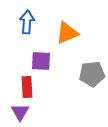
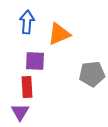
orange triangle: moved 8 px left, 1 px down
purple square: moved 6 px left
